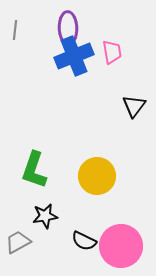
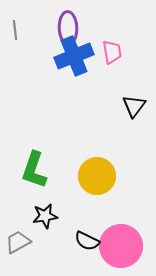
gray line: rotated 12 degrees counterclockwise
black semicircle: moved 3 px right
